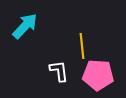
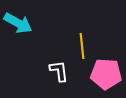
cyan arrow: moved 7 px left, 3 px up; rotated 76 degrees clockwise
pink pentagon: moved 8 px right, 1 px up
